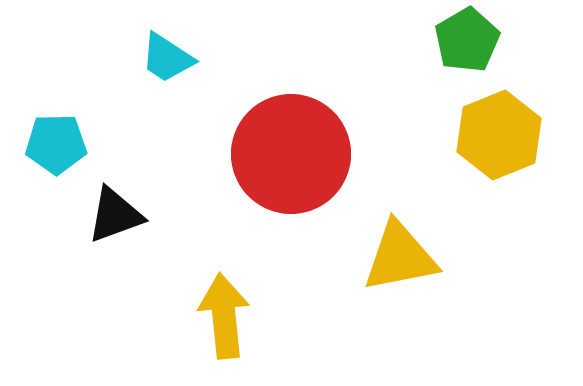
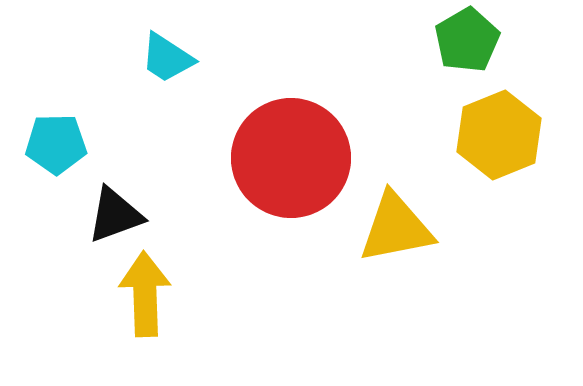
red circle: moved 4 px down
yellow triangle: moved 4 px left, 29 px up
yellow arrow: moved 79 px left, 22 px up; rotated 4 degrees clockwise
